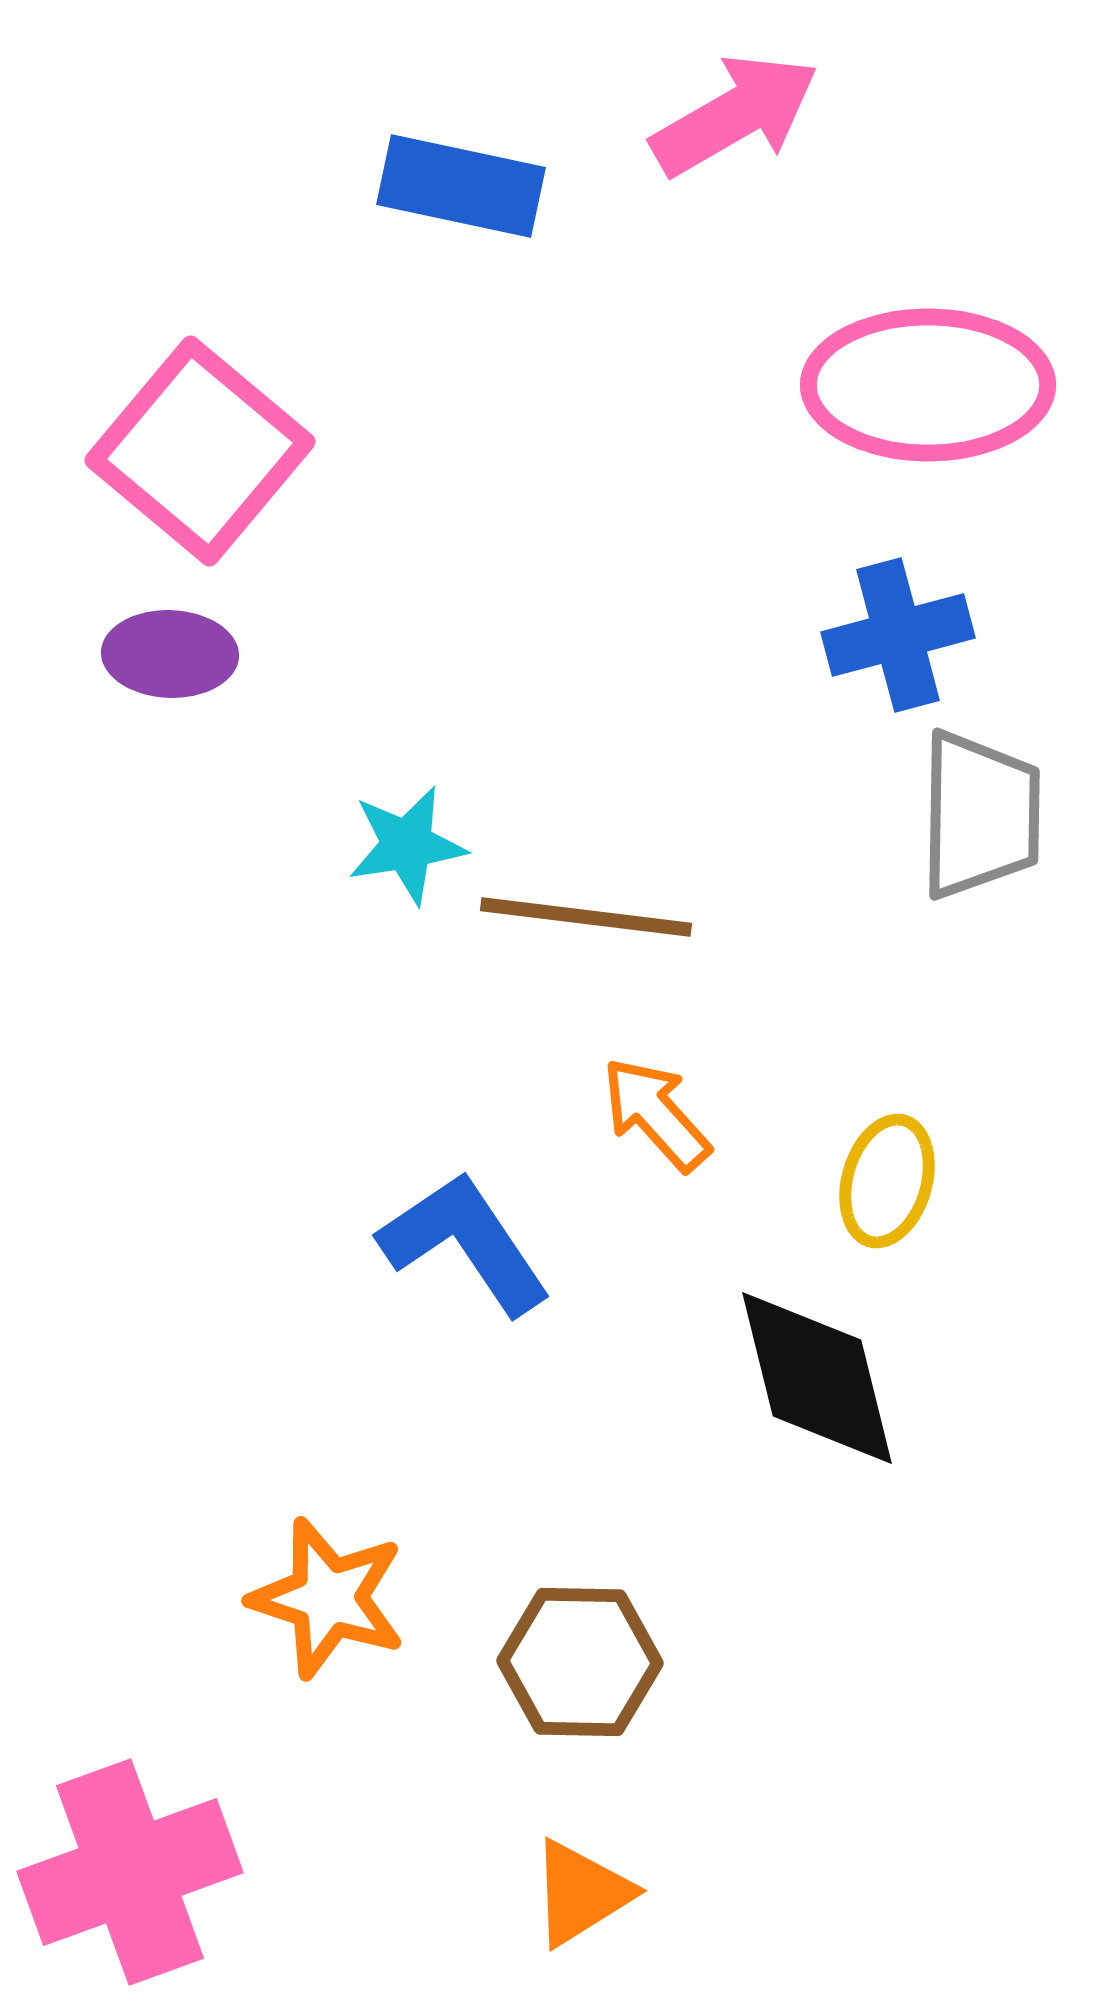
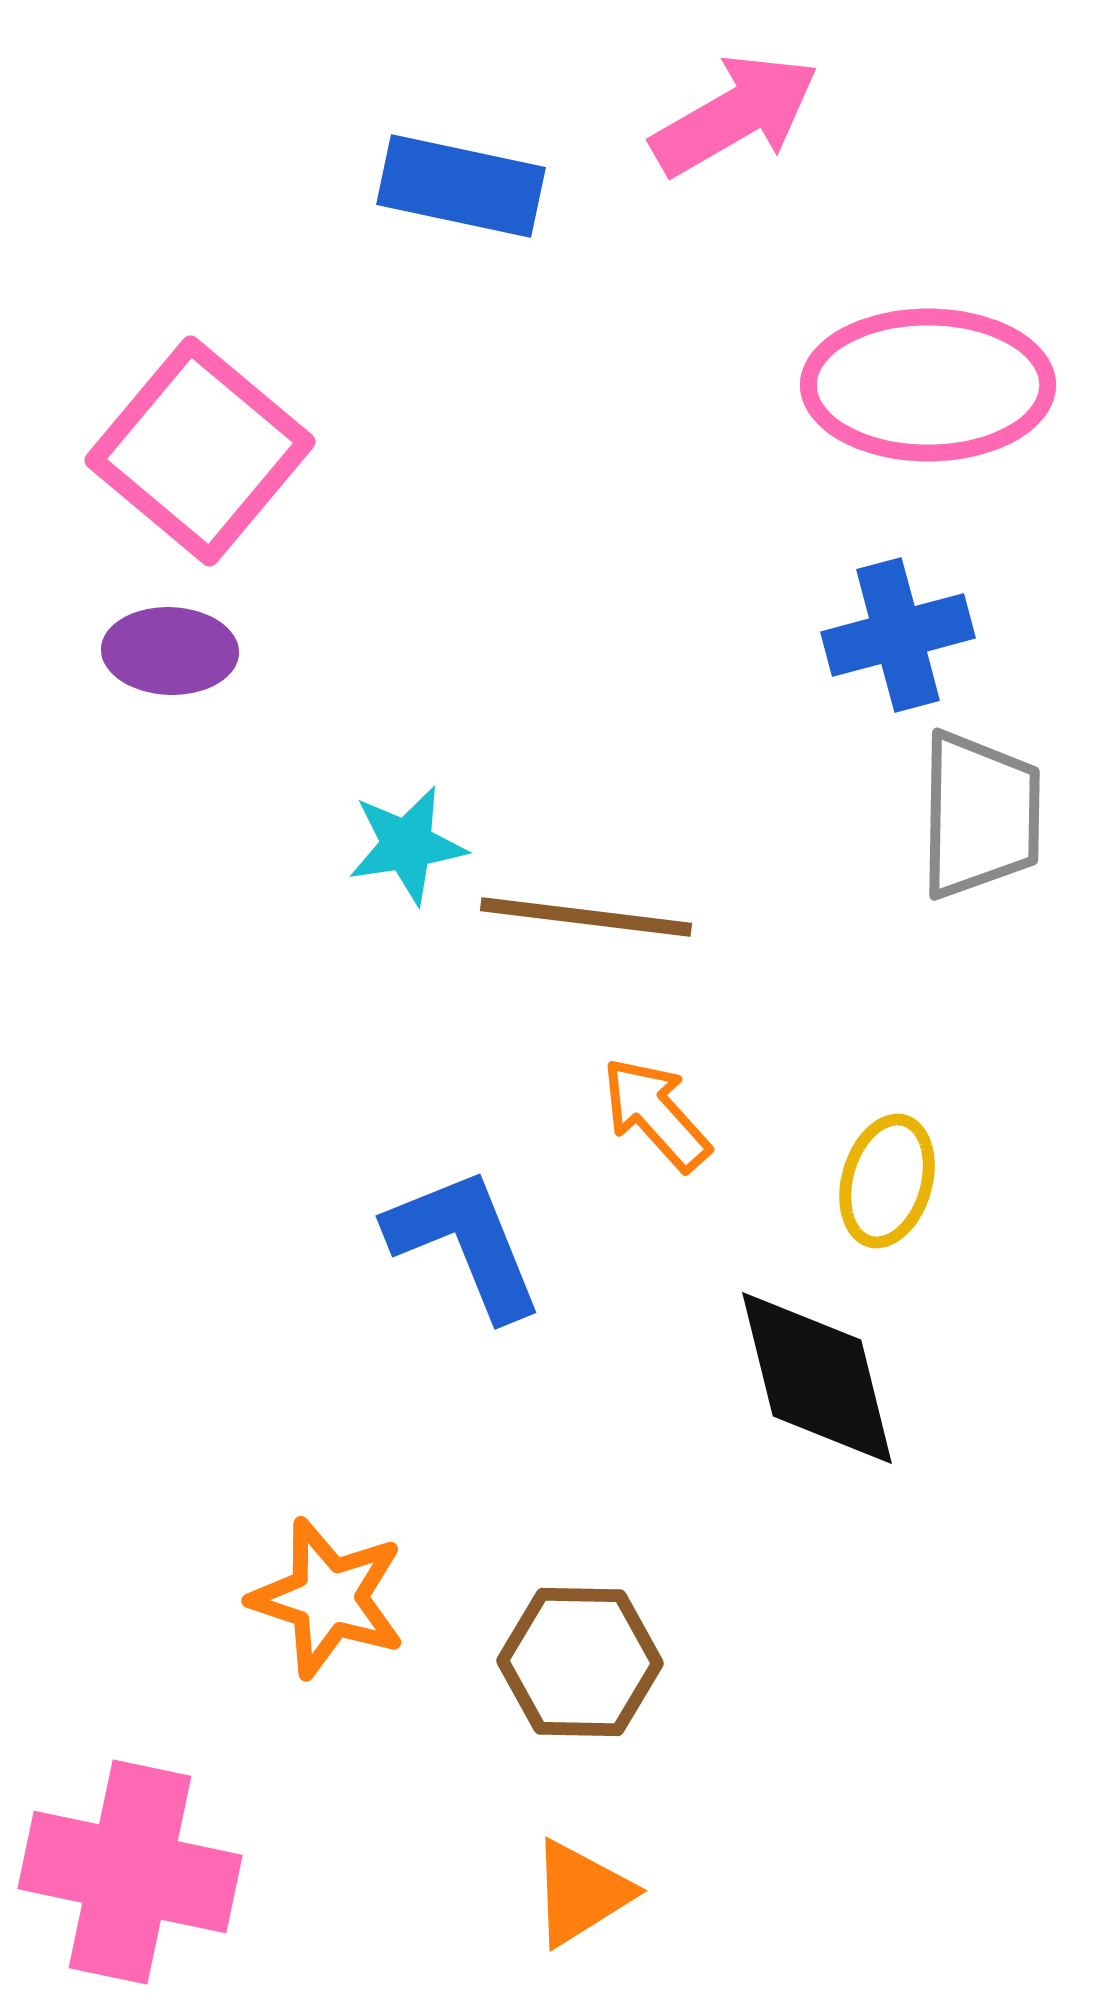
purple ellipse: moved 3 px up
blue L-shape: rotated 12 degrees clockwise
pink cross: rotated 32 degrees clockwise
